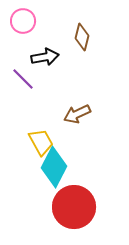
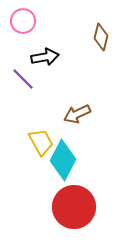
brown diamond: moved 19 px right
cyan diamond: moved 9 px right, 7 px up
